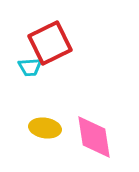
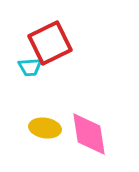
pink diamond: moved 5 px left, 3 px up
